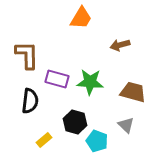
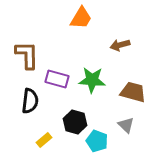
green star: moved 2 px right, 2 px up
